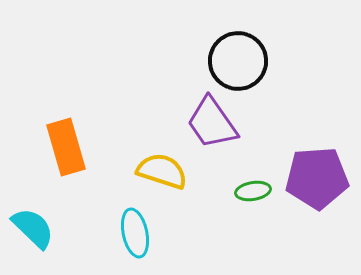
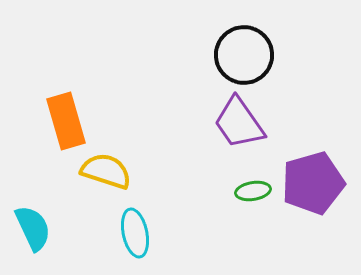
black circle: moved 6 px right, 6 px up
purple trapezoid: moved 27 px right
orange rectangle: moved 26 px up
yellow semicircle: moved 56 px left
purple pentagon: moved 4 px left, 5 px down; rotated 12 degrees counterclockwise
cyan semicircle: rotated 21 degrees clockwise
